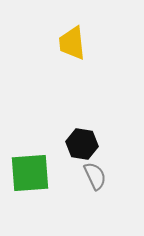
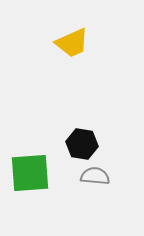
yellow trapezoid: rotated 108 degrees counterclockwise
gray semicircle: rotated 60 degrees counterclockwise
